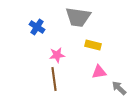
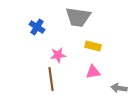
yellow rectangle: moved 1 px down
pink star: moved 1 px right
pink triangle: moved 6 px left
brown line: moved 3 px left
gray arrow: rotated 35 degrees counterclockwise
